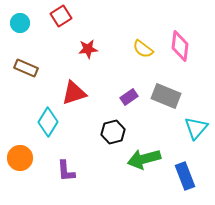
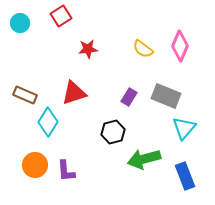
pink diamond: rotated 16 degrees clockwise
brown rectangle: moved 1 px left, 27 px down
purple rectangle: rotated 24 degrees counterclockwise
cyan triangle: moved 12 px left
orange circle: moved 15 px right, 7 px down
